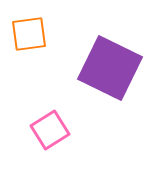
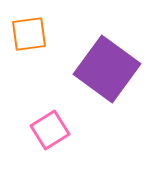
purple square: moved 3 px left, 1 px down; rotated 10 degrees clockwise
